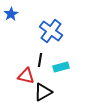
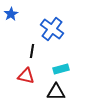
blue cross: moved 1 px right, 2 px up
black line: moved 8 px left, 9 px up
cyan rectangle: moved 2 px down
black triangle: moved 13 px right; rotated 30 degrees clockwise
